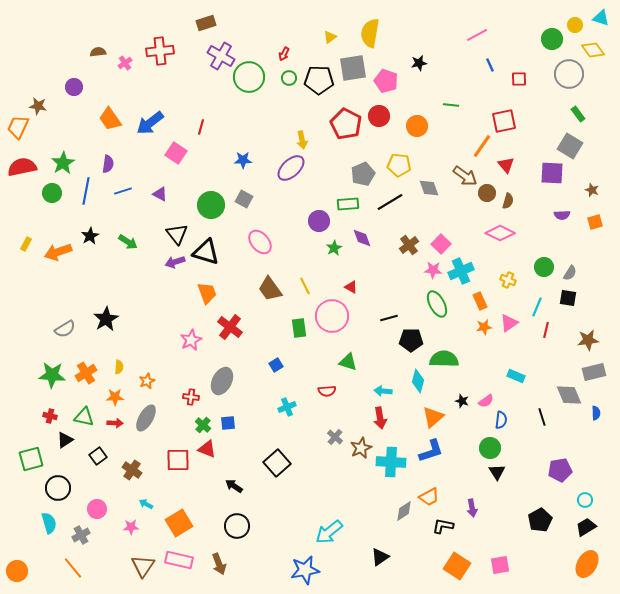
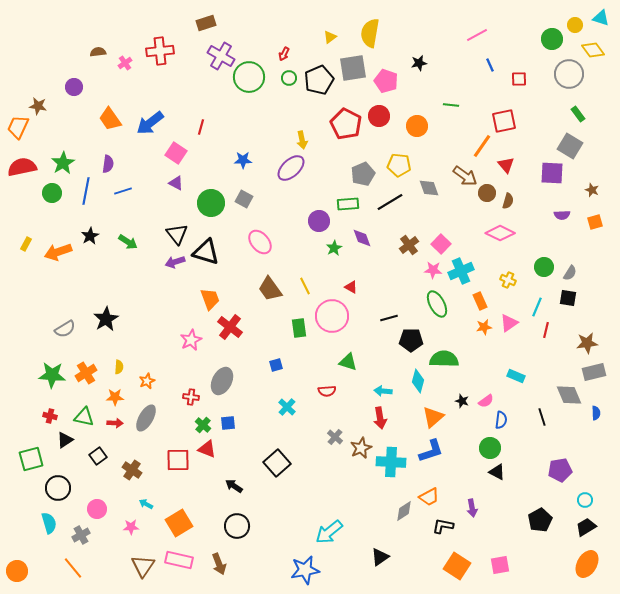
black pentagon at (319, 80): rotated 24 degrees counterclockwise
purple triangle at (160, 194): moved 16 px right, 11 px up
green circle at (211, 205): moved 2 px up
orange trapezoid at (207, 293): moved 3 px right, 6 px down
brown star at (588, 340): moved 1 px left, 3 px down
blue square at (276, 365): rotated 16 degrees clockwise
cyan cross at (287, 407): rotated 24 degrees counterclockwise
black triangle at (497, 472): rotated 30 degrees counterclockwise
